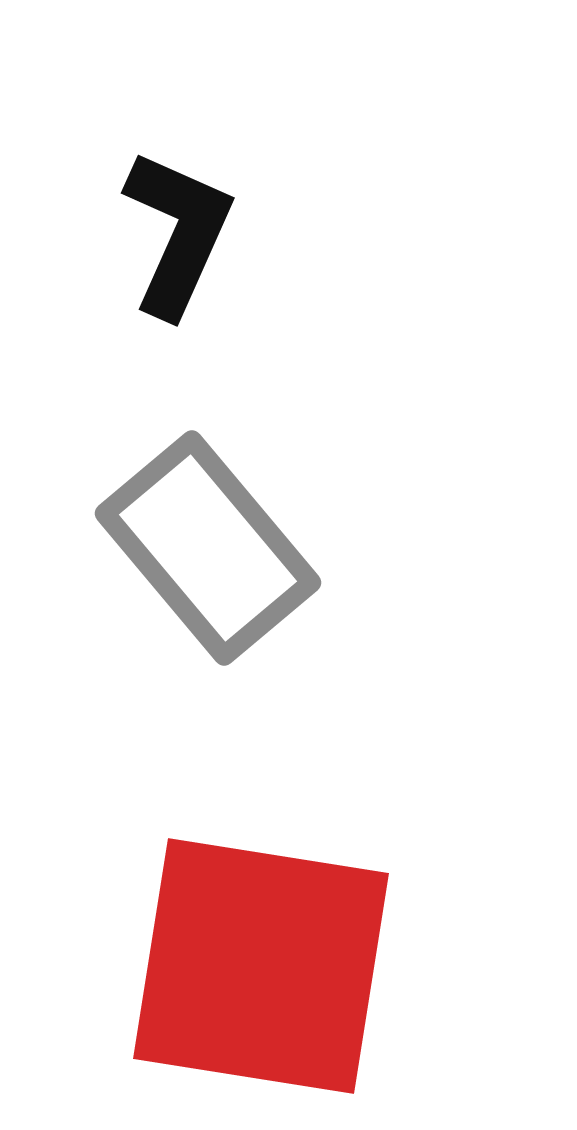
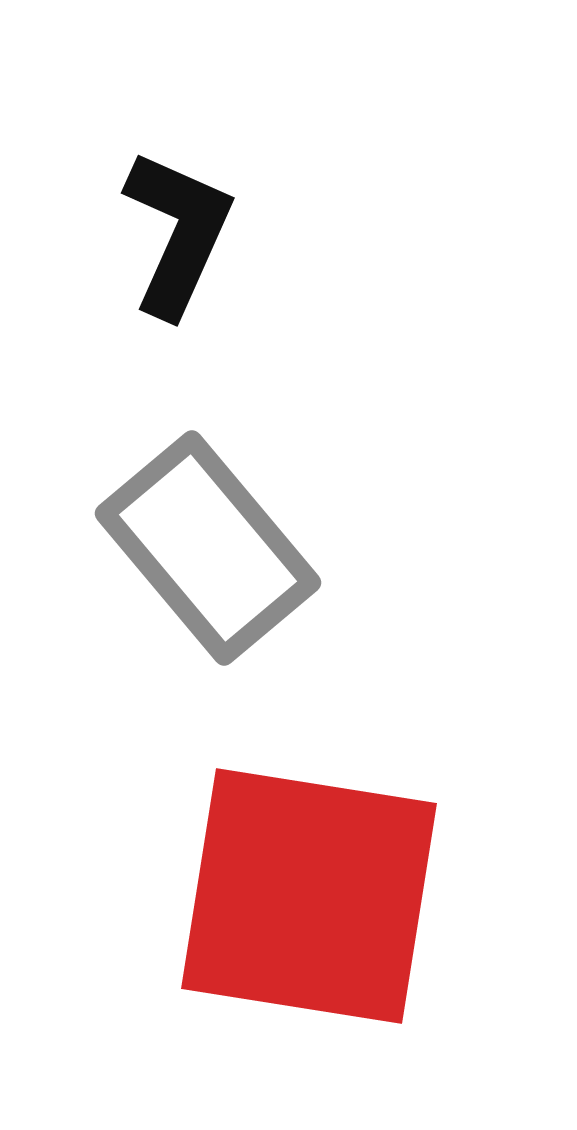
red square: moved 48 px right, 70 px up
